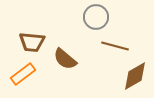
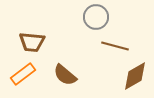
brown semicircle: moved 16 px down
